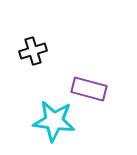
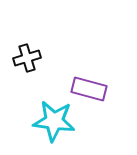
black cross: moved 6 px left, 7 px down
